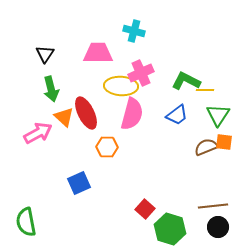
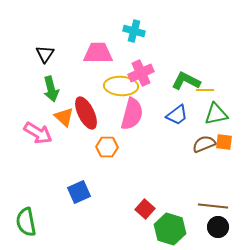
green triangle: moved 2 px left, 1 px up; rotated 45 degrees clockwise
pink arrow: rotated 60 degrees clockwise
brown semicircle: moved 2 px left, 3 px up
blue square: moved 9 px down
brown line: rotated 12 degrees clockwise
